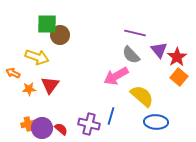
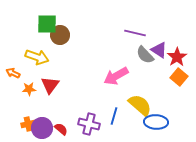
purple triangle: rotated 18 degrees counterclockwise
gray semicircle: moved 14 px right
yellow semicircle: moved 2 px left, 9 px down
blue line: moved 3 px right
